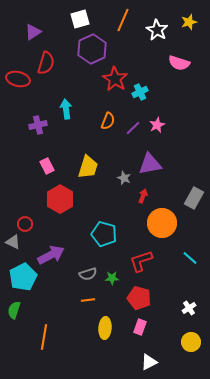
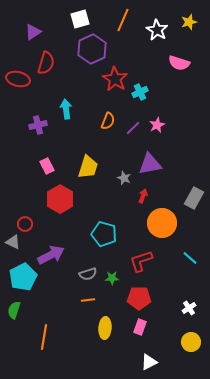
red pentagon at (139, 298): rotated 15 degrees counterclockwise
